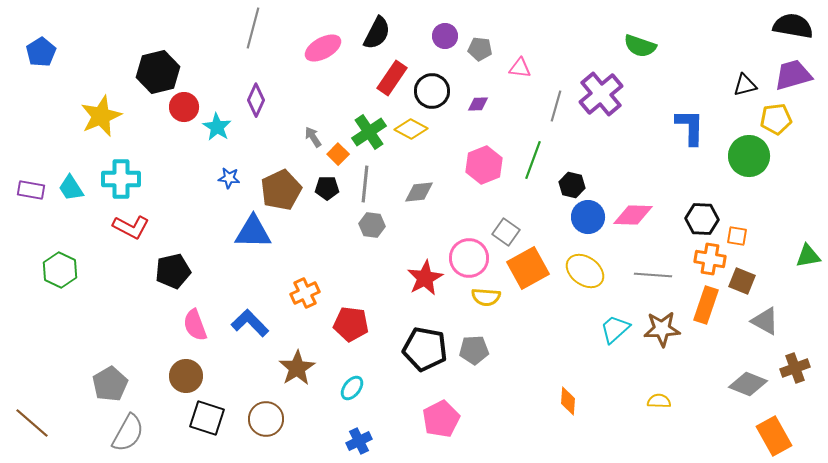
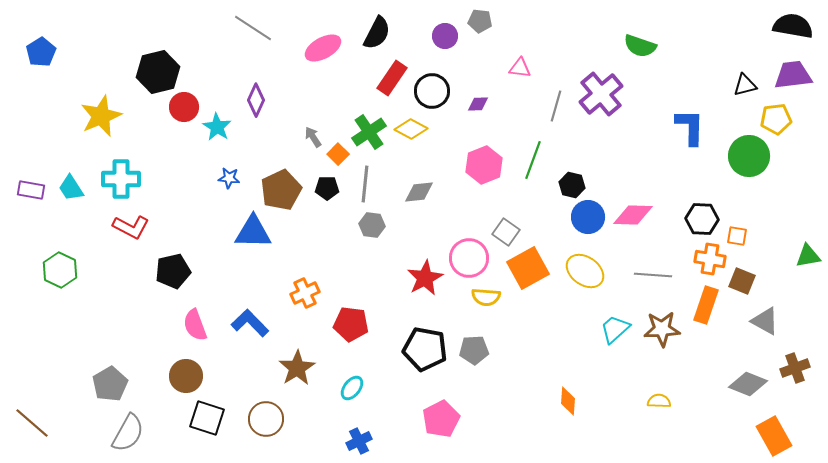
gray line at (253, 28): rotated 72 degrees counterclockwise
gray pentagon at (480, 49): moved 28 px up
purple trapezoid at (793, 75): rotated 9 degrees clockwise
